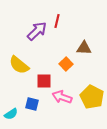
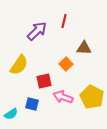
red line: moved 7 px right
yellow semicircle: rotated 95 degrees counterclockwise
red square: rotated 14 degrees counterclockwise
pink arrow: moved 1 px right
